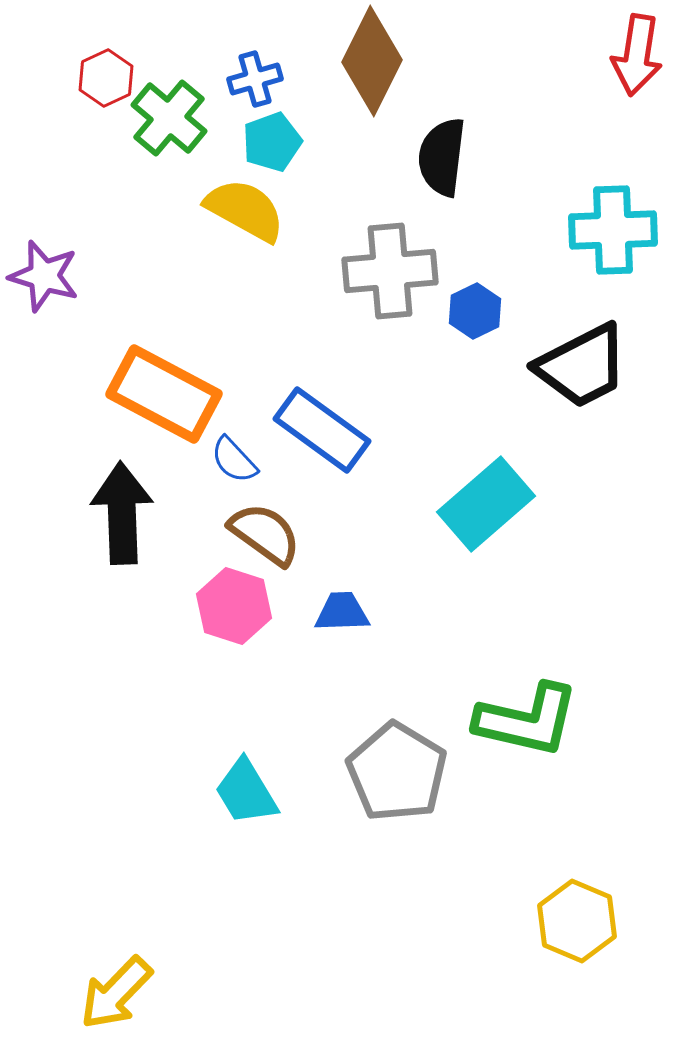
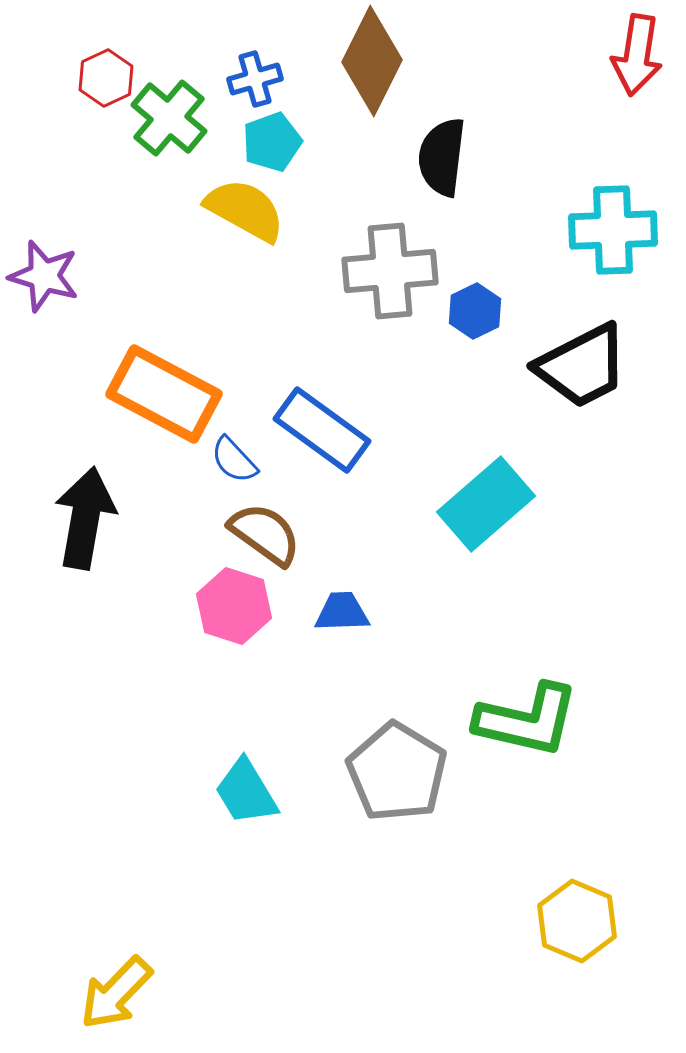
black arrow: moved 37 px left, 5 px down; rotated 12 degrees clockwise
